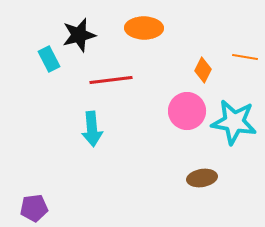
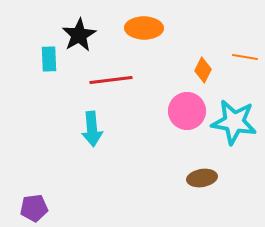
black star: rotated 16 degrees counterclockwise
cyan rectangle: rotated 25 degrees clockwise
